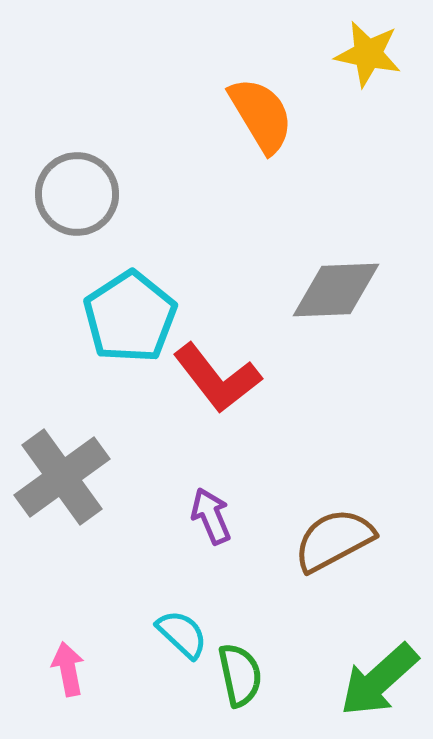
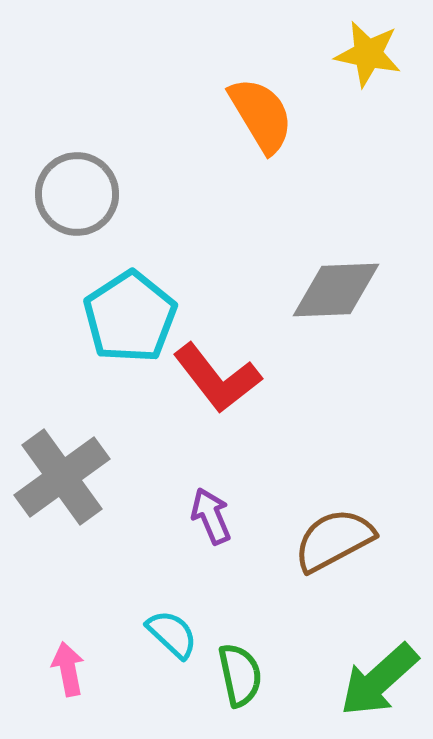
cyan semicircle: moved 10 px left
